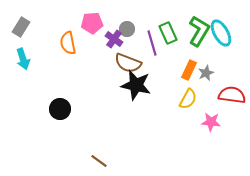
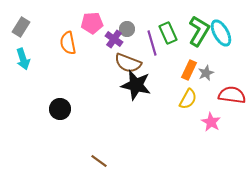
pink star: rotated 24 degrees clockwise
